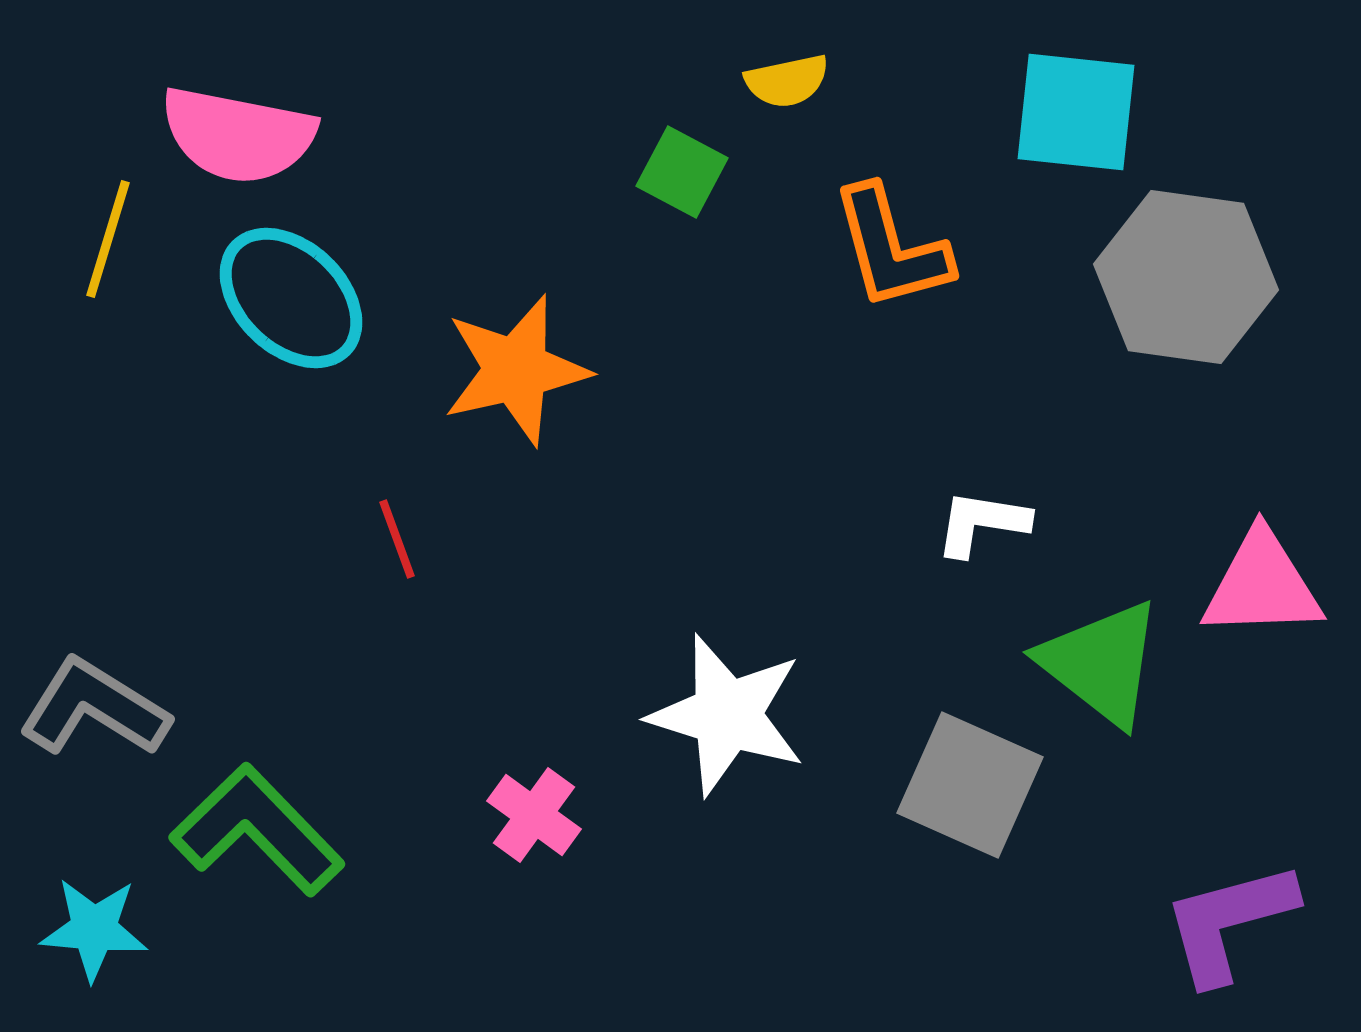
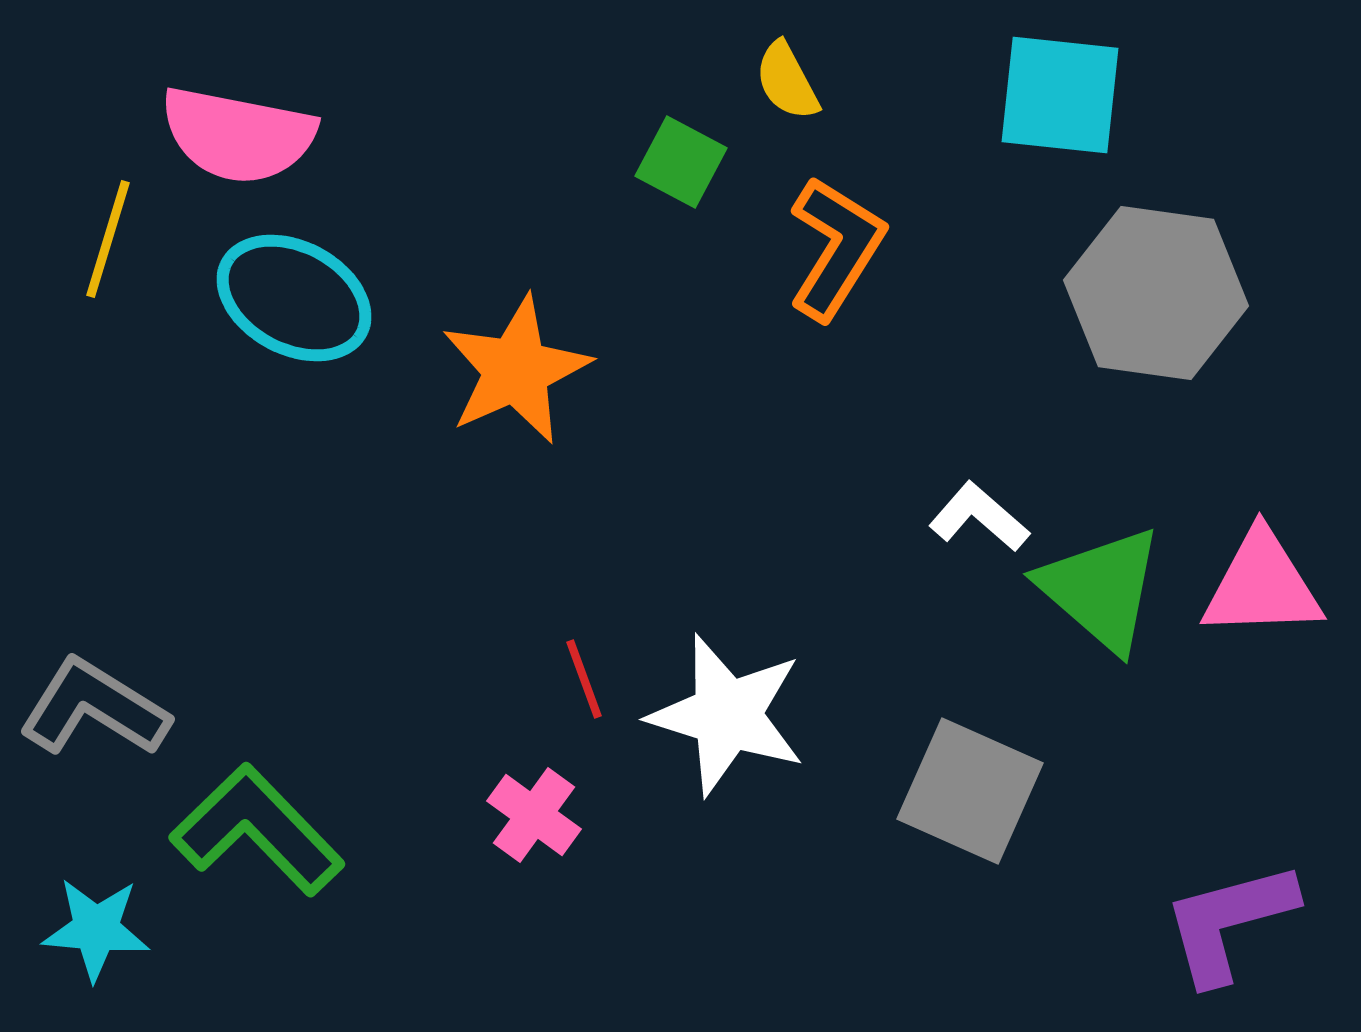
yellow semicircle: rotated 74 degrees clockwise
cyan square: moved 16 px left, 17 px up
green square: moved 1 px left, 10 px up
orange L-shape: moved 55 px left; rotated 133 degrees counterclockwise
gray hexagon: moved 30 px left, 16 px down
cyan ellipse: moved 3 px right; rotated 16 degrees counterclockwise
orange star: rotated 11 degrees counterclockwise
white L-shape: moved 3 px left, 6 px up; rotated 32 degrees clockwise
red line: moved 187 px right, 140 px down
green triangle: moved 74 px up; rotated 3 degrees clockwise
gray square: moved 6 px down
cyan star: moved 2 px right
